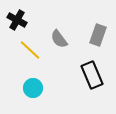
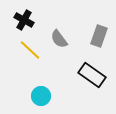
black cross: moved 7 px right
gray rectangle: moved 1 px right, 1 px down
black rectangle: rotated 32 degrees counterclockwise
cyan circle: moved 8 px right, 8 px down
